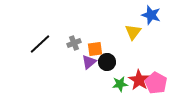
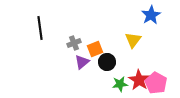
blue star: rotated 24 degrees clockwise
yellow triangle: moved 8 px down
black line: moved 16 px up; rotated 55 degrees counterclockwise
orange square: rotated 14 degrees counterclockwise
purple triangle: moved 7 px left
